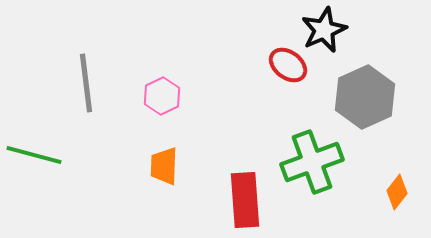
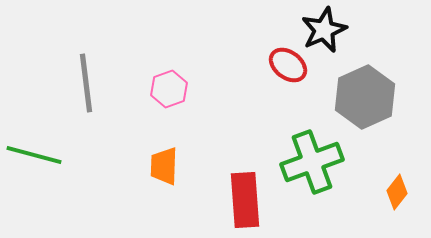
pink hexagon: moved 7 px right, 7 px up; rotated 6 degrees clockwise
